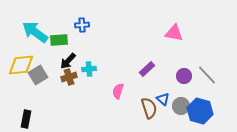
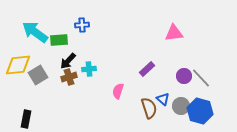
pink triangle: rotated 18 degrees counterclockwise
yellow diamond: moved 3 px left
gray line: moved 6 px left, 3 px down
